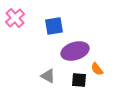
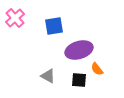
purple ellipse: moved 4 px right, 1 px up
